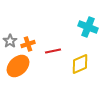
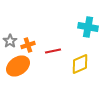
cyan cross: rotated 12 degrees counterclockwise
orange cross: moved 1 px down
orange ellipse: rotated 10 degrees clockwise
